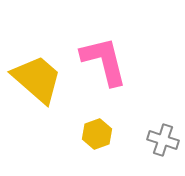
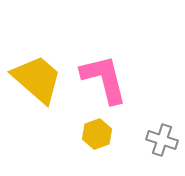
pink L-shape: moved 18 px down
gray cross: moved 1 px left
